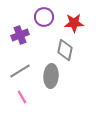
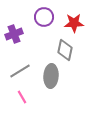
purple cross: moved 6 px left, 1 px up
